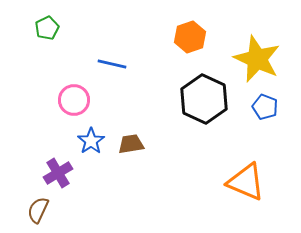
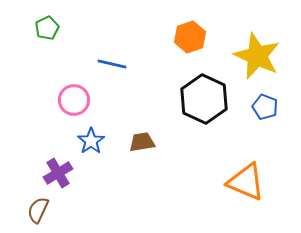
yellow star: moved 3 px up
brown trapezoid: moved 11 px right, 2 px up
